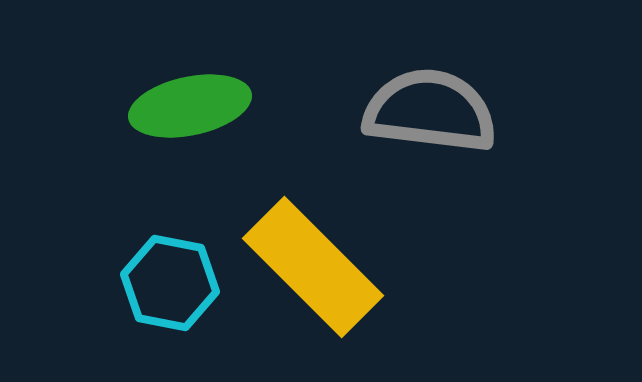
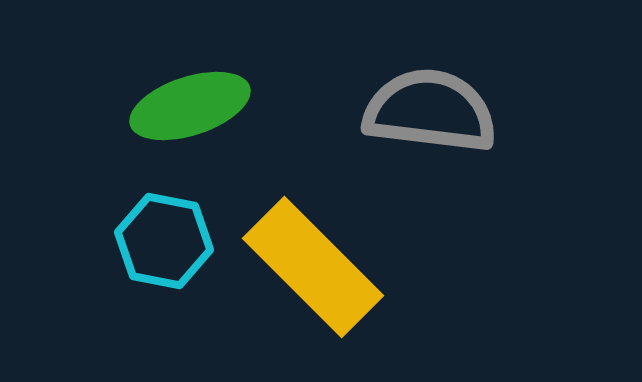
green ellipse: rotated 6 degrees counterclockwise
cyan hexagon: moved 6 px left, 42 px up
